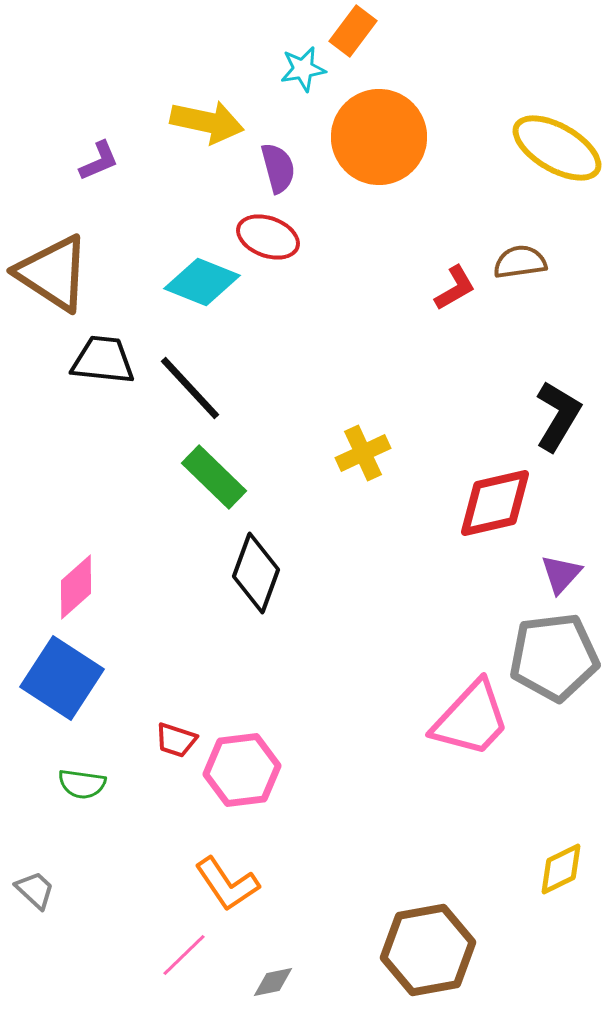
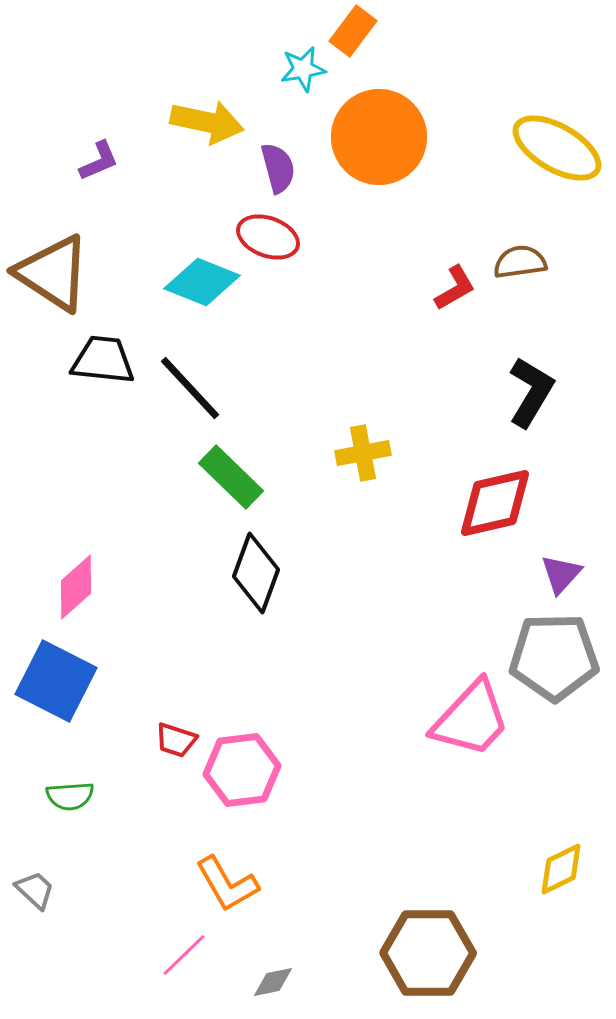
black L-shape: moved 27 px left, 24 px up
yellow cross: rotated 14 degrees clockwise
green rectangle: moved 17 px right
gray pentagon: rotated 6 degrees clockwise
blue square: moved 6 px left, 3 px down; rotated 6 degrees counterclockwise
green semicircle: moved 12 px left, 12 px down; rotated 12 degrees counterclockwise
orange L-shape: rotated 4 degrees clockwise
brown hexagon: moved 3 px down; rotated 10 degrees clockwise
